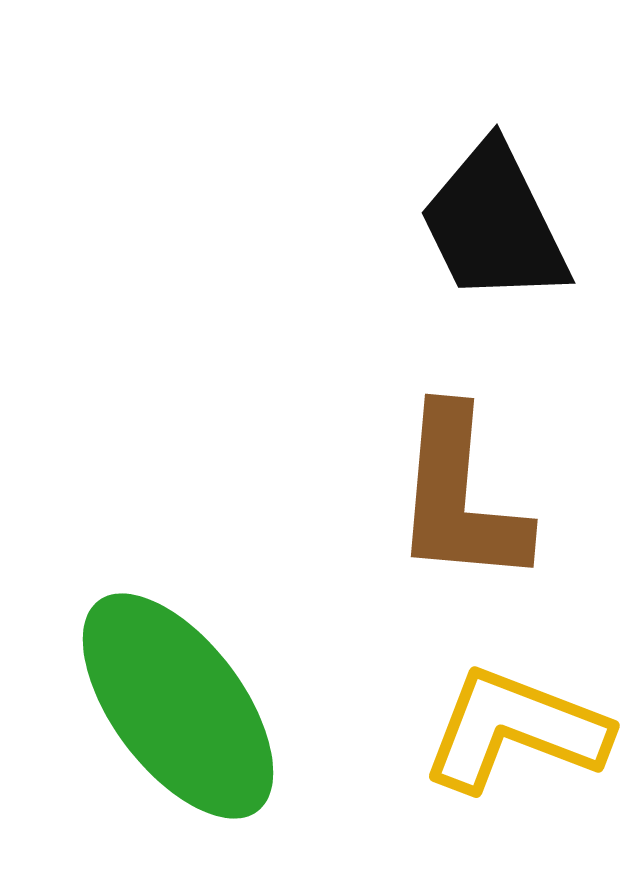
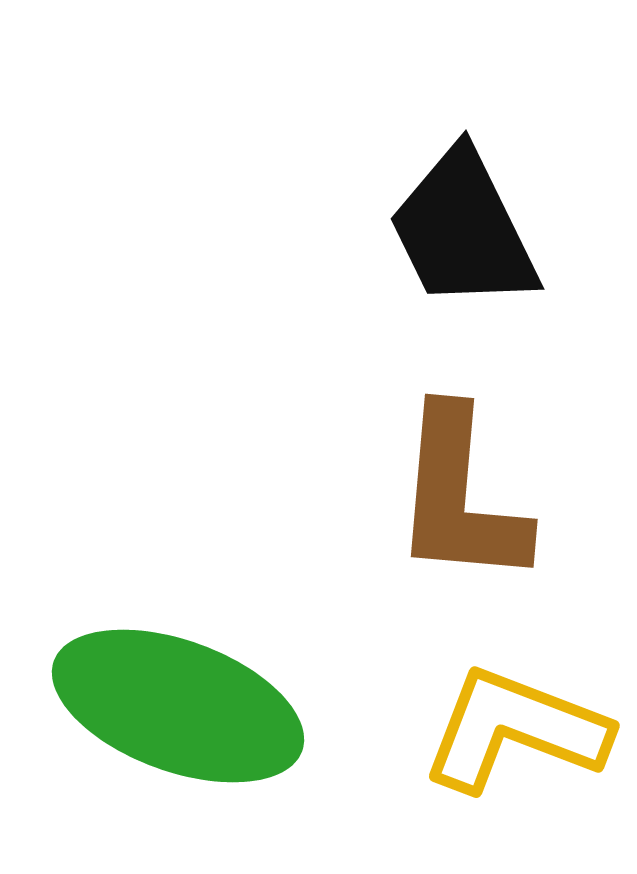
black trapezoid: moved 31 px left, 6 px down
green ellipse: rotated 33 degrees counterclockwise
